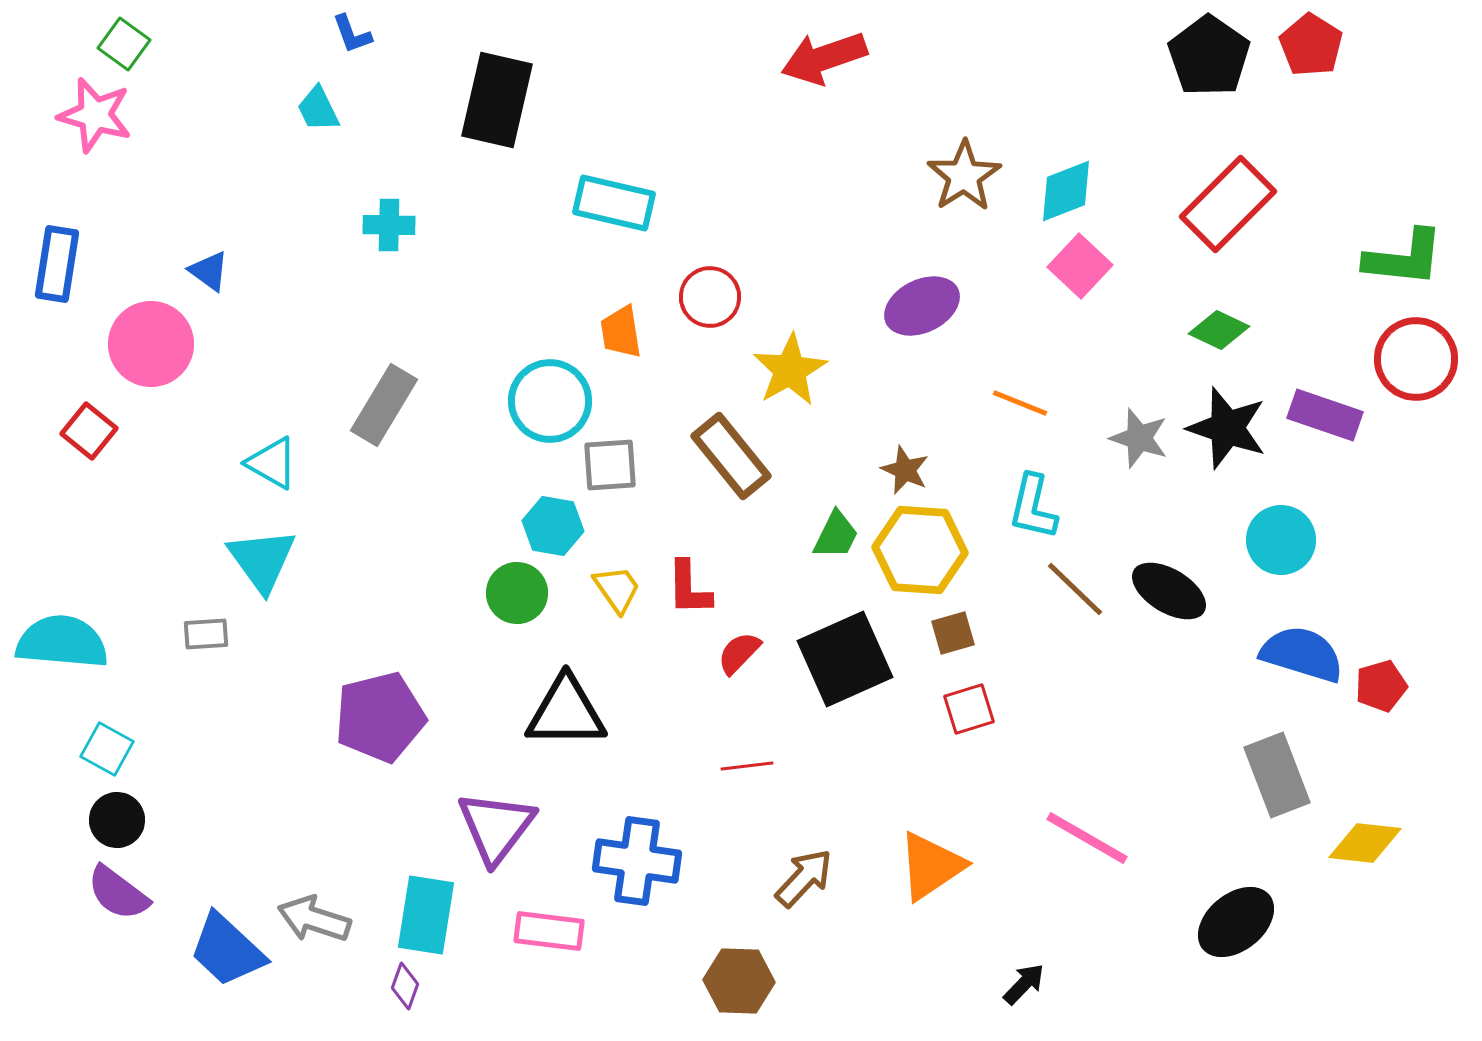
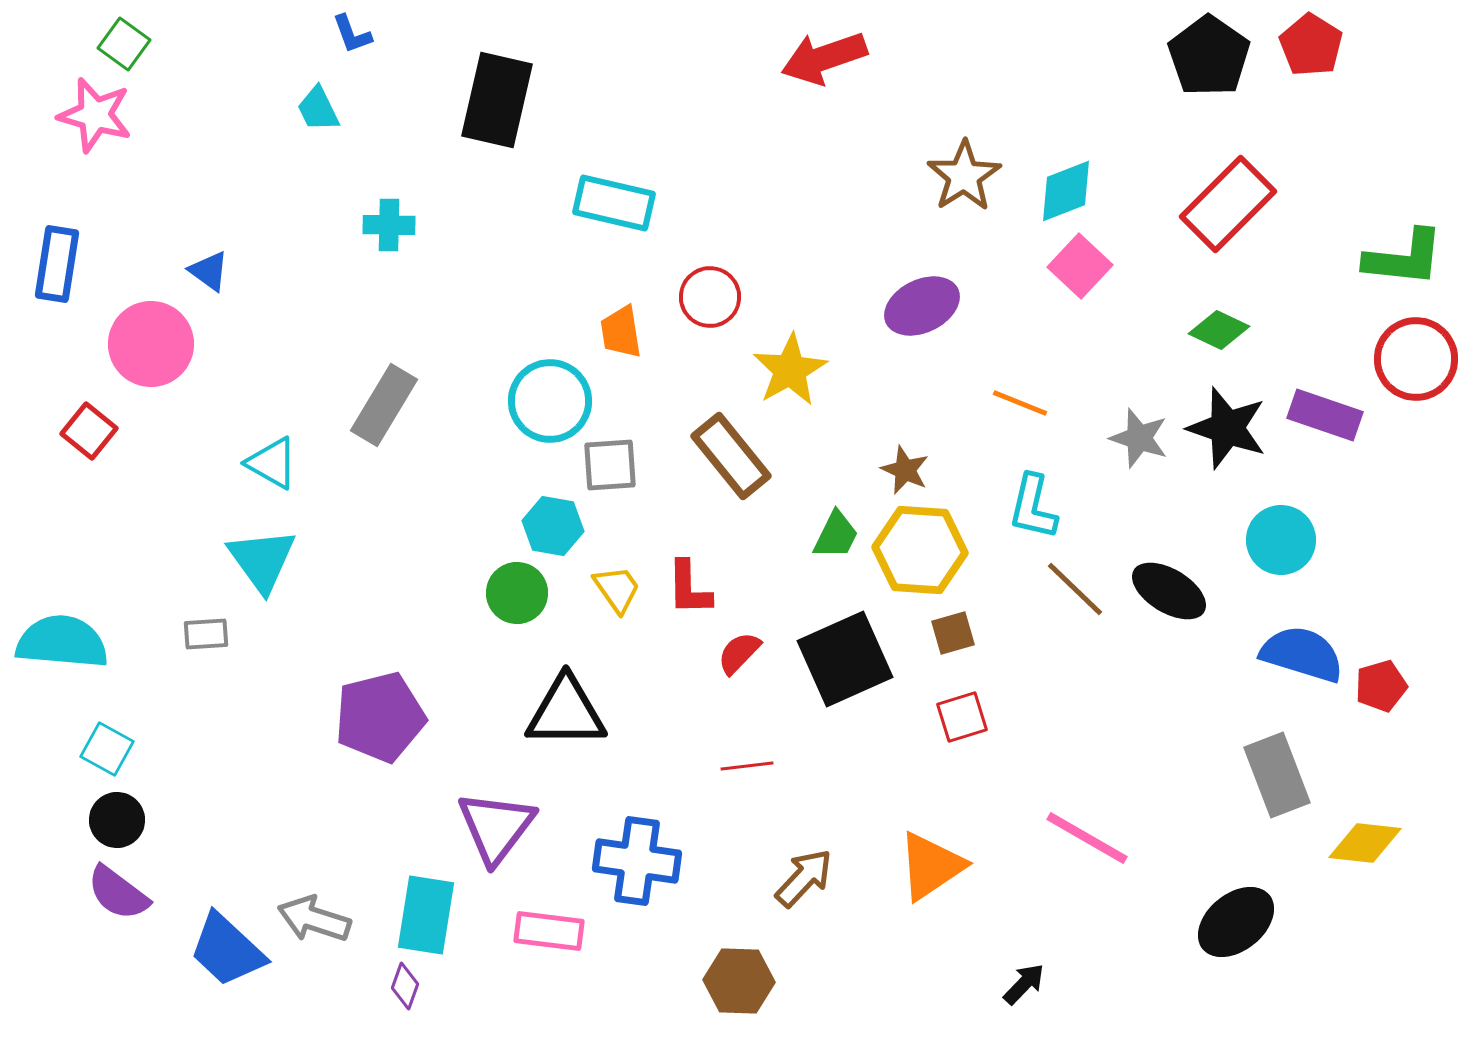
red square at (969, 709): moved 7 px left, 8 px down
